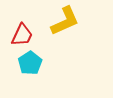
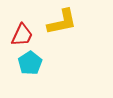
yellow L-shape: moved 3 px left, 1 px down; rotated 12 degrees clockwise
